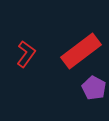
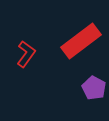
red rectangle: moved 10 px up
